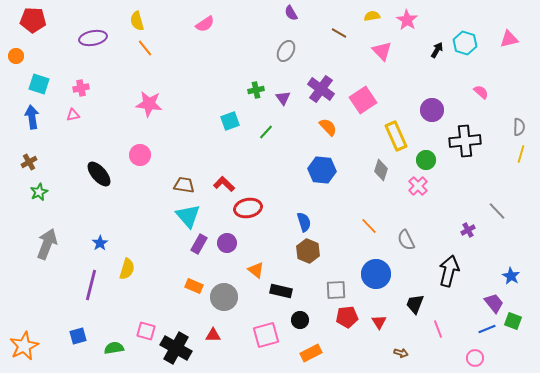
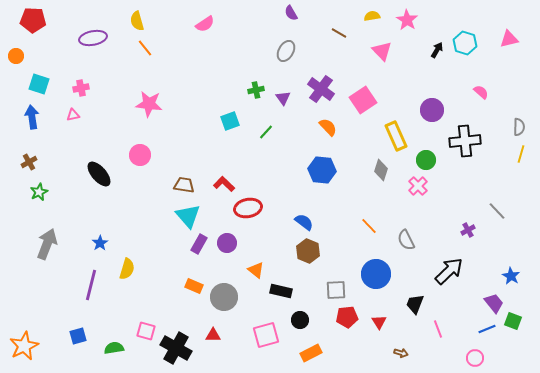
blue semicircle at (304, 222): rotated 36 degrees counterclockwise
black arrow at (449, 271): rotated 32 degrees clockwise
